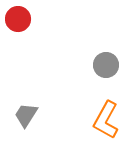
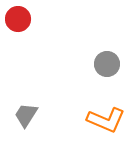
gray circle: moved 1 px right, 1 px up
orange L-shape: rotated 96 degrees counterclockwise
